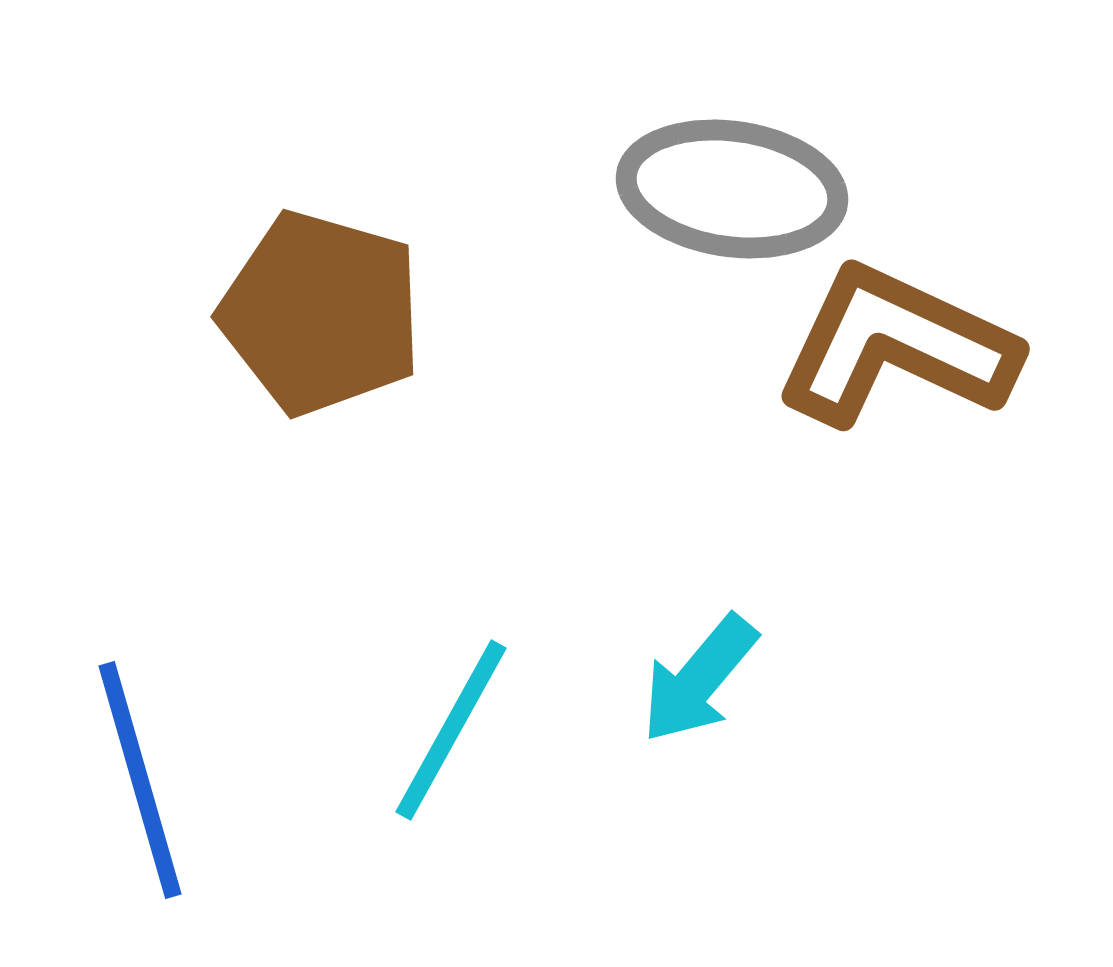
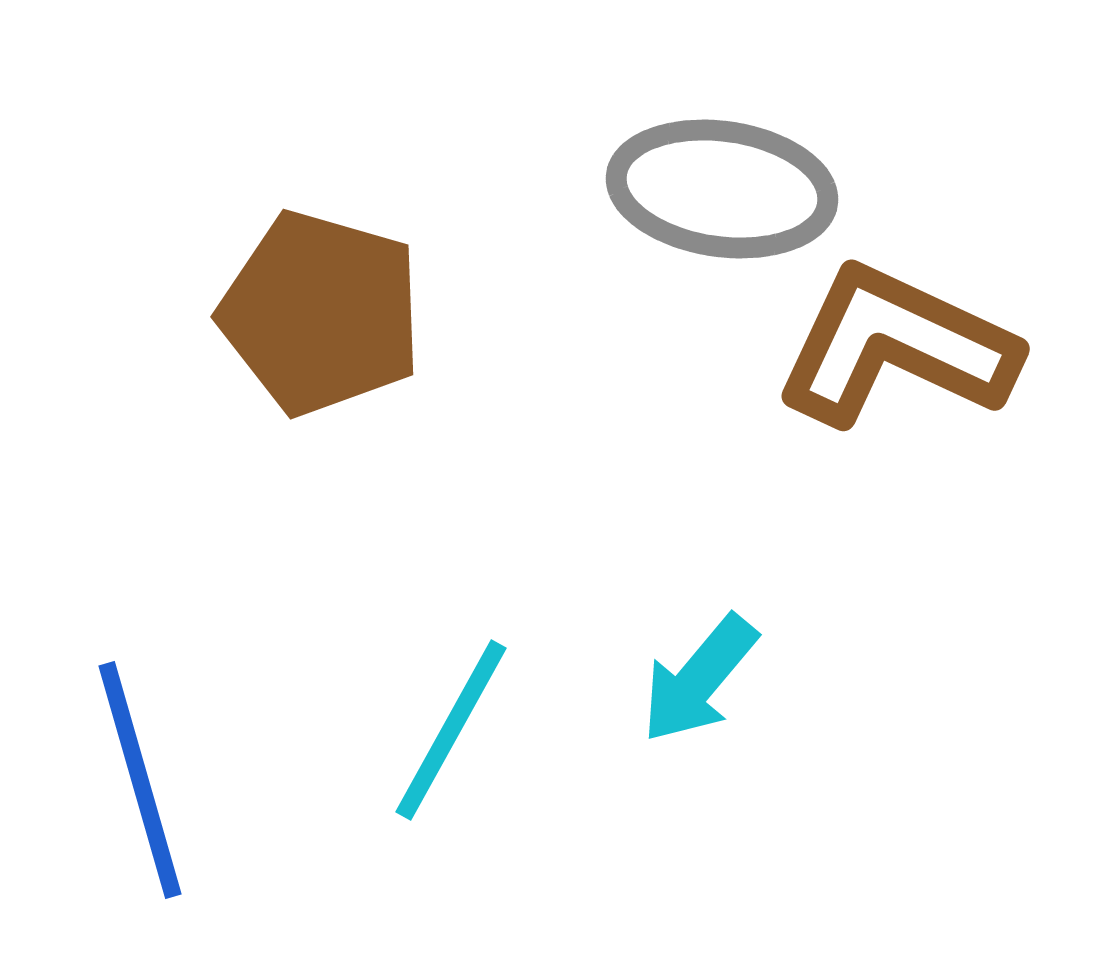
gray ellipse: moved 10 px left
